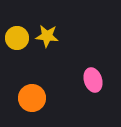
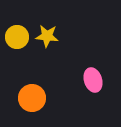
yellow circle: moved 1 px up
